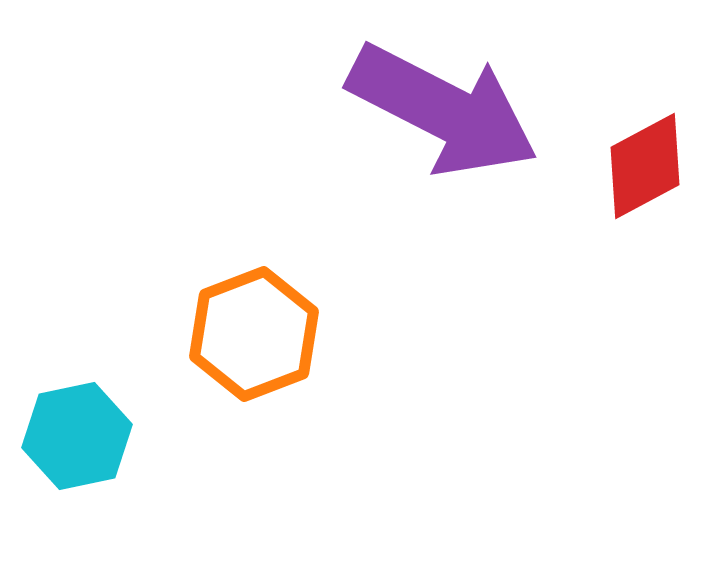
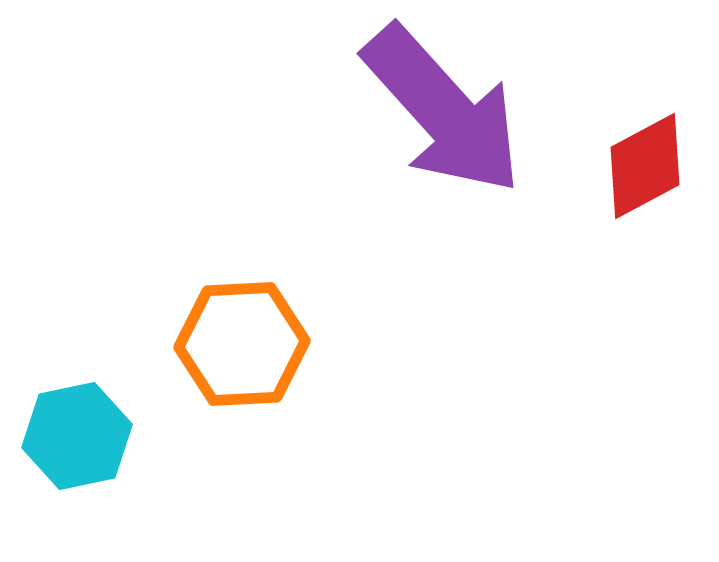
purple arrow: rotated 21 degrees clockwise
orange hexagon: moved 12 px left, 10 px down; rotated 18 degrees clockwise
